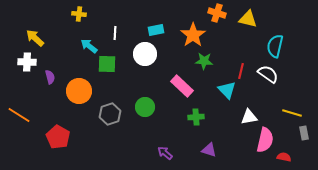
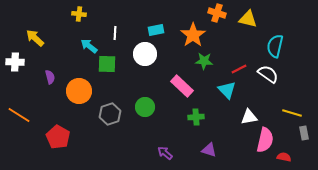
white cross: moved 12 px left
red line: moved 2 px left, 2 px up; rotated 49 degrees clockwise
